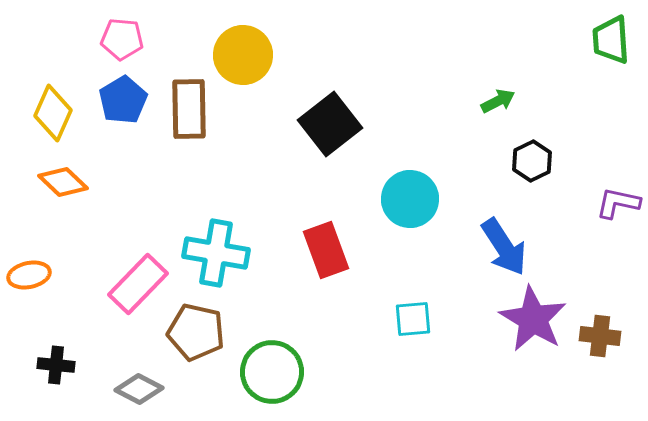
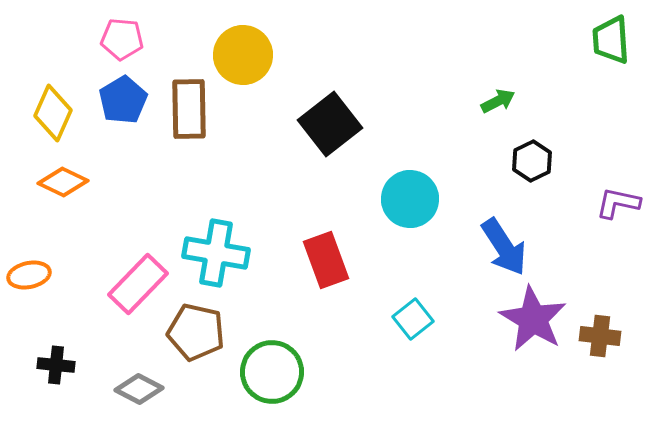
orange diamond: rotated 18 degrees counterclockwise
red rectangle: moved 10 px down
cyan square: rotated 33 degrees counterclockwise
